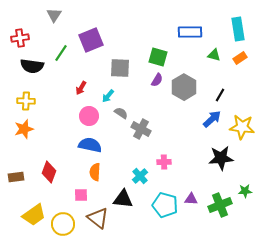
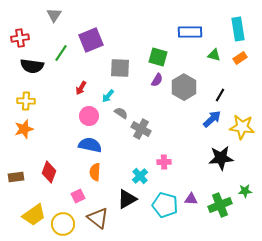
pink square: moved 3 px left, 1 px down; rotated 24 degrees counterclockwise
black triangle: moved 4 px right; rotated 35 degrees counterclockwise
